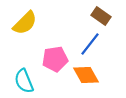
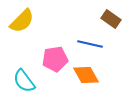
brown rectangle: moved 10 px right, 3 px down
yellow semicircle: moved 3 px left, 2 px up
blue line: rotated 65 degrees clockwise
cyan semicircle: rotated 15 degrees counterclockwise
